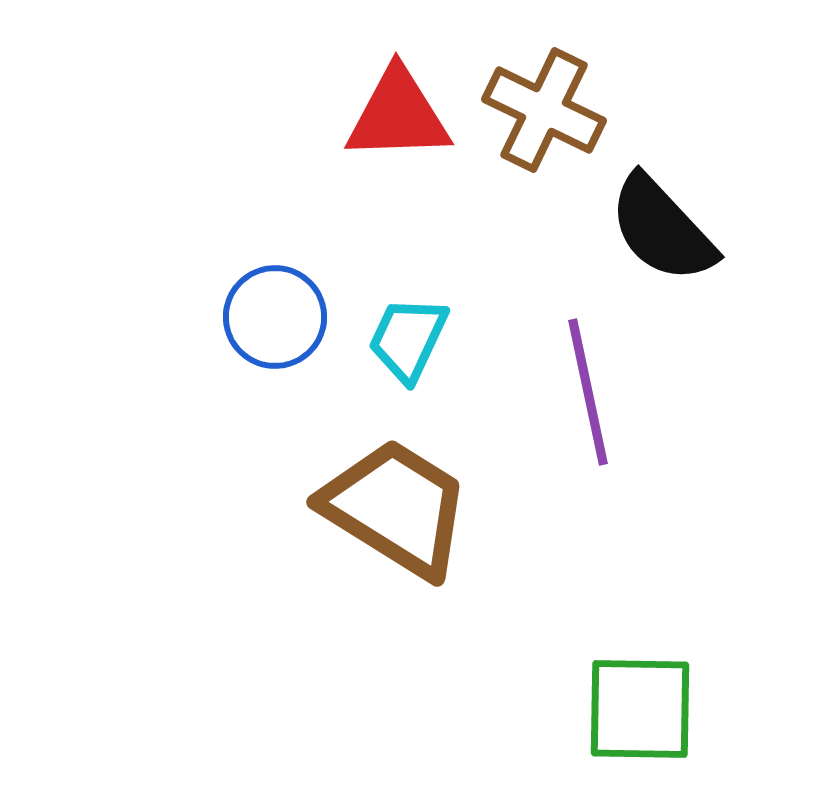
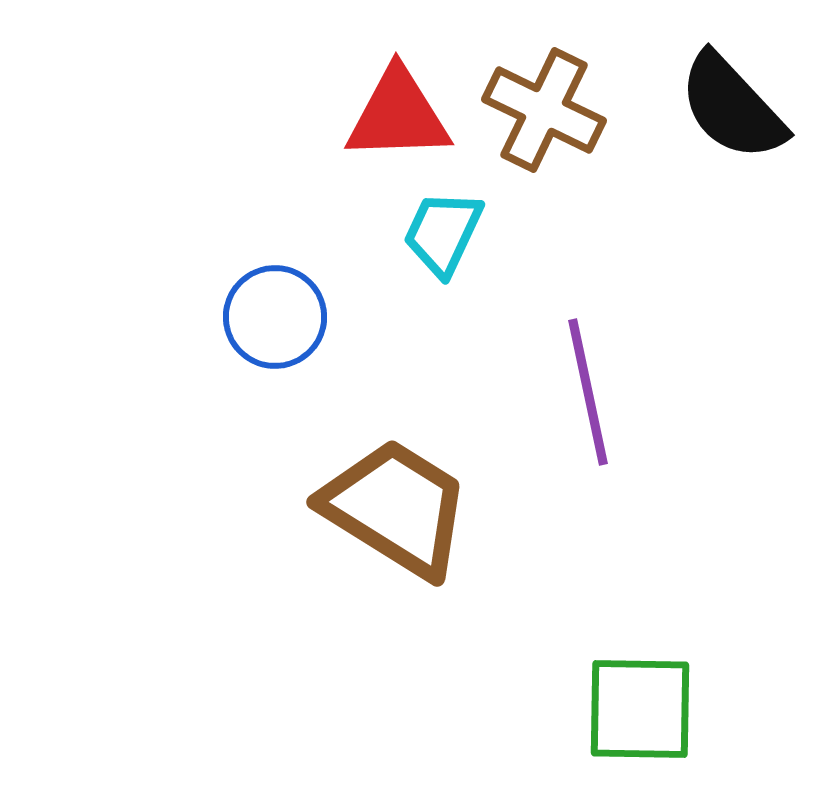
black semicircle: moved 70 px right, 122 px up
cyan trapezoid: moved 35 px right, 106 px up
